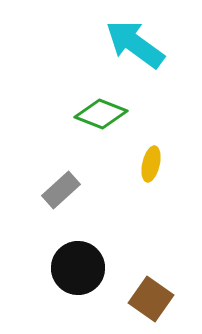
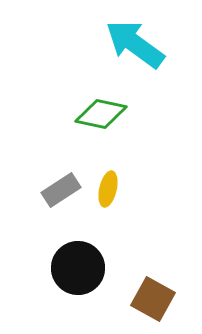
green diamond: rotated 9 degrees counterclockwise
yellow ellipse: moved 43 px left, 25 px down
gray rectangle: rotated 9 degrees clockwise
brown square: moved 2 px right; rotated 6 degrees counterclockwise
